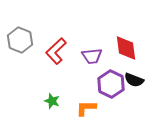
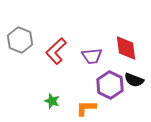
purple hexagon: moved 1 px left, 1 px down
